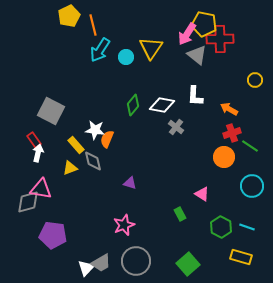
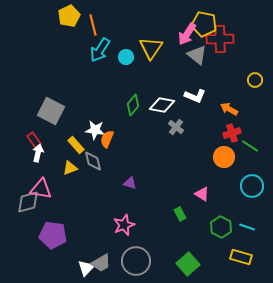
white L-shape at (195, 96): rotated 70 degrees counterclockwise
